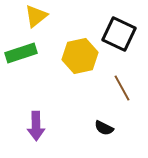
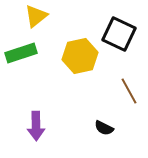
brown line: moved 7 px right, 3 px down
